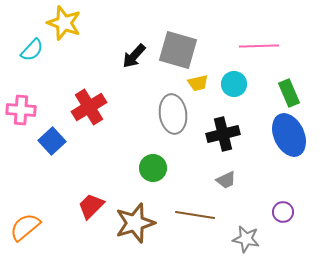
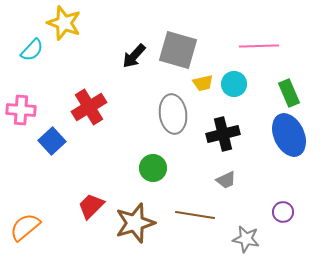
yellow trapezoid: moved 5 px right
